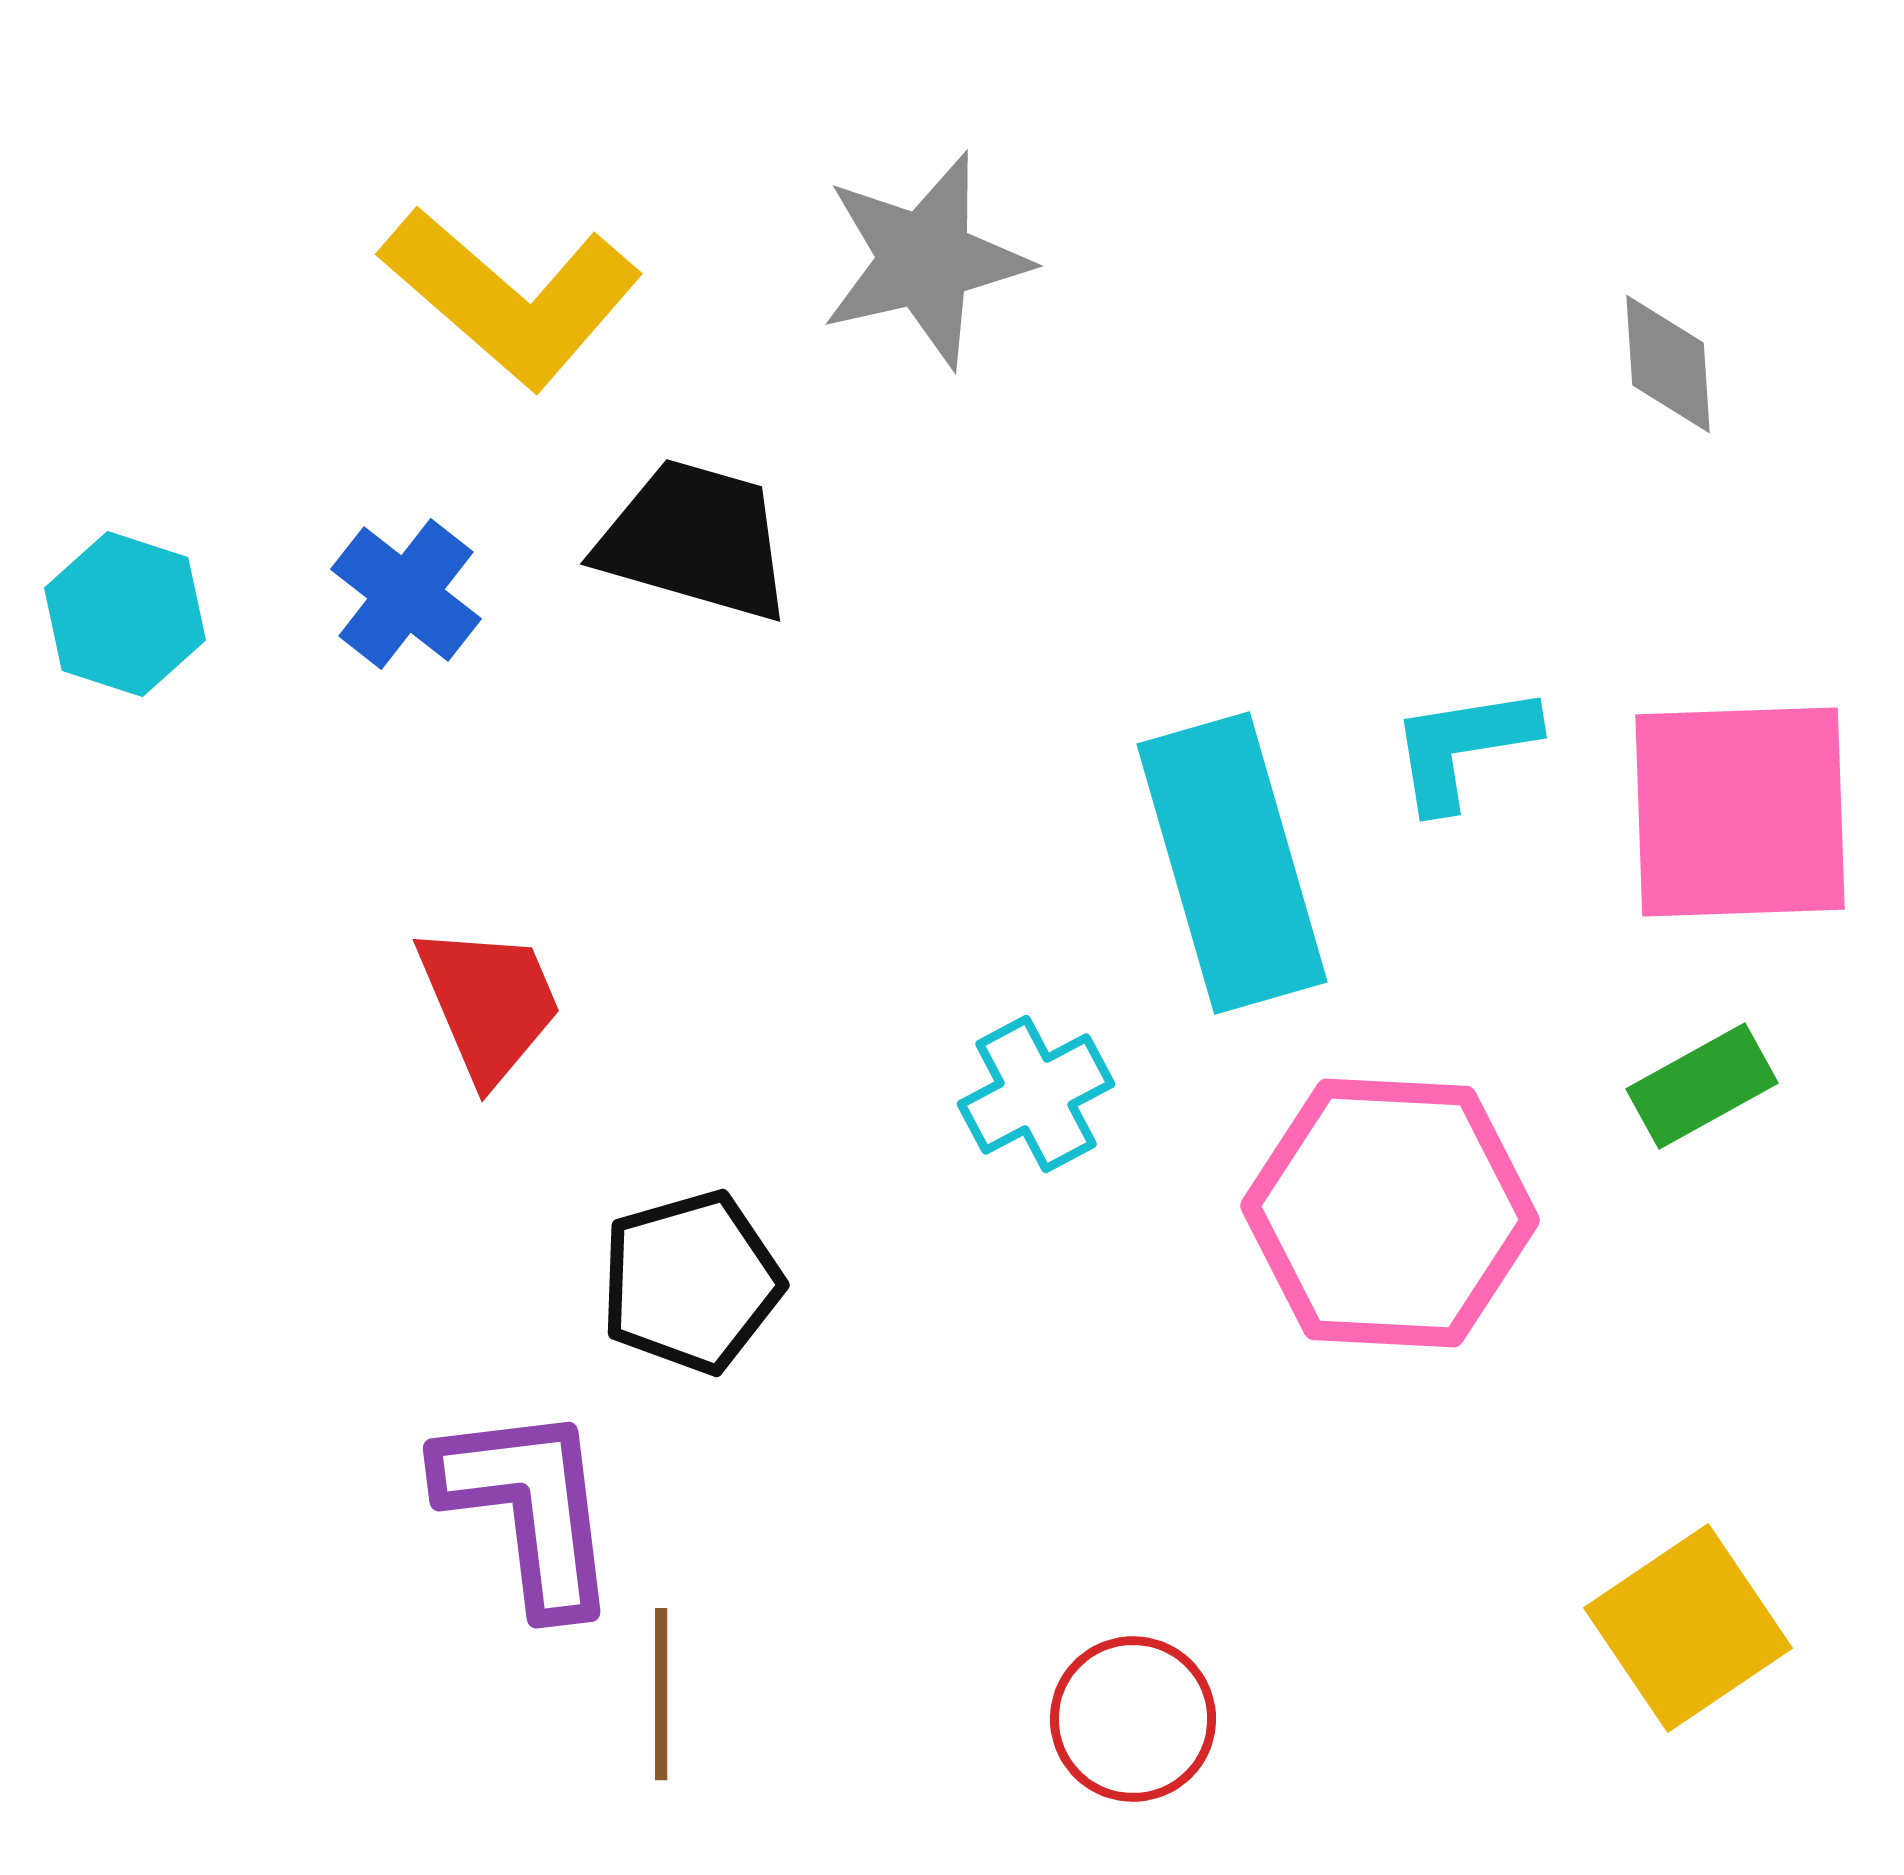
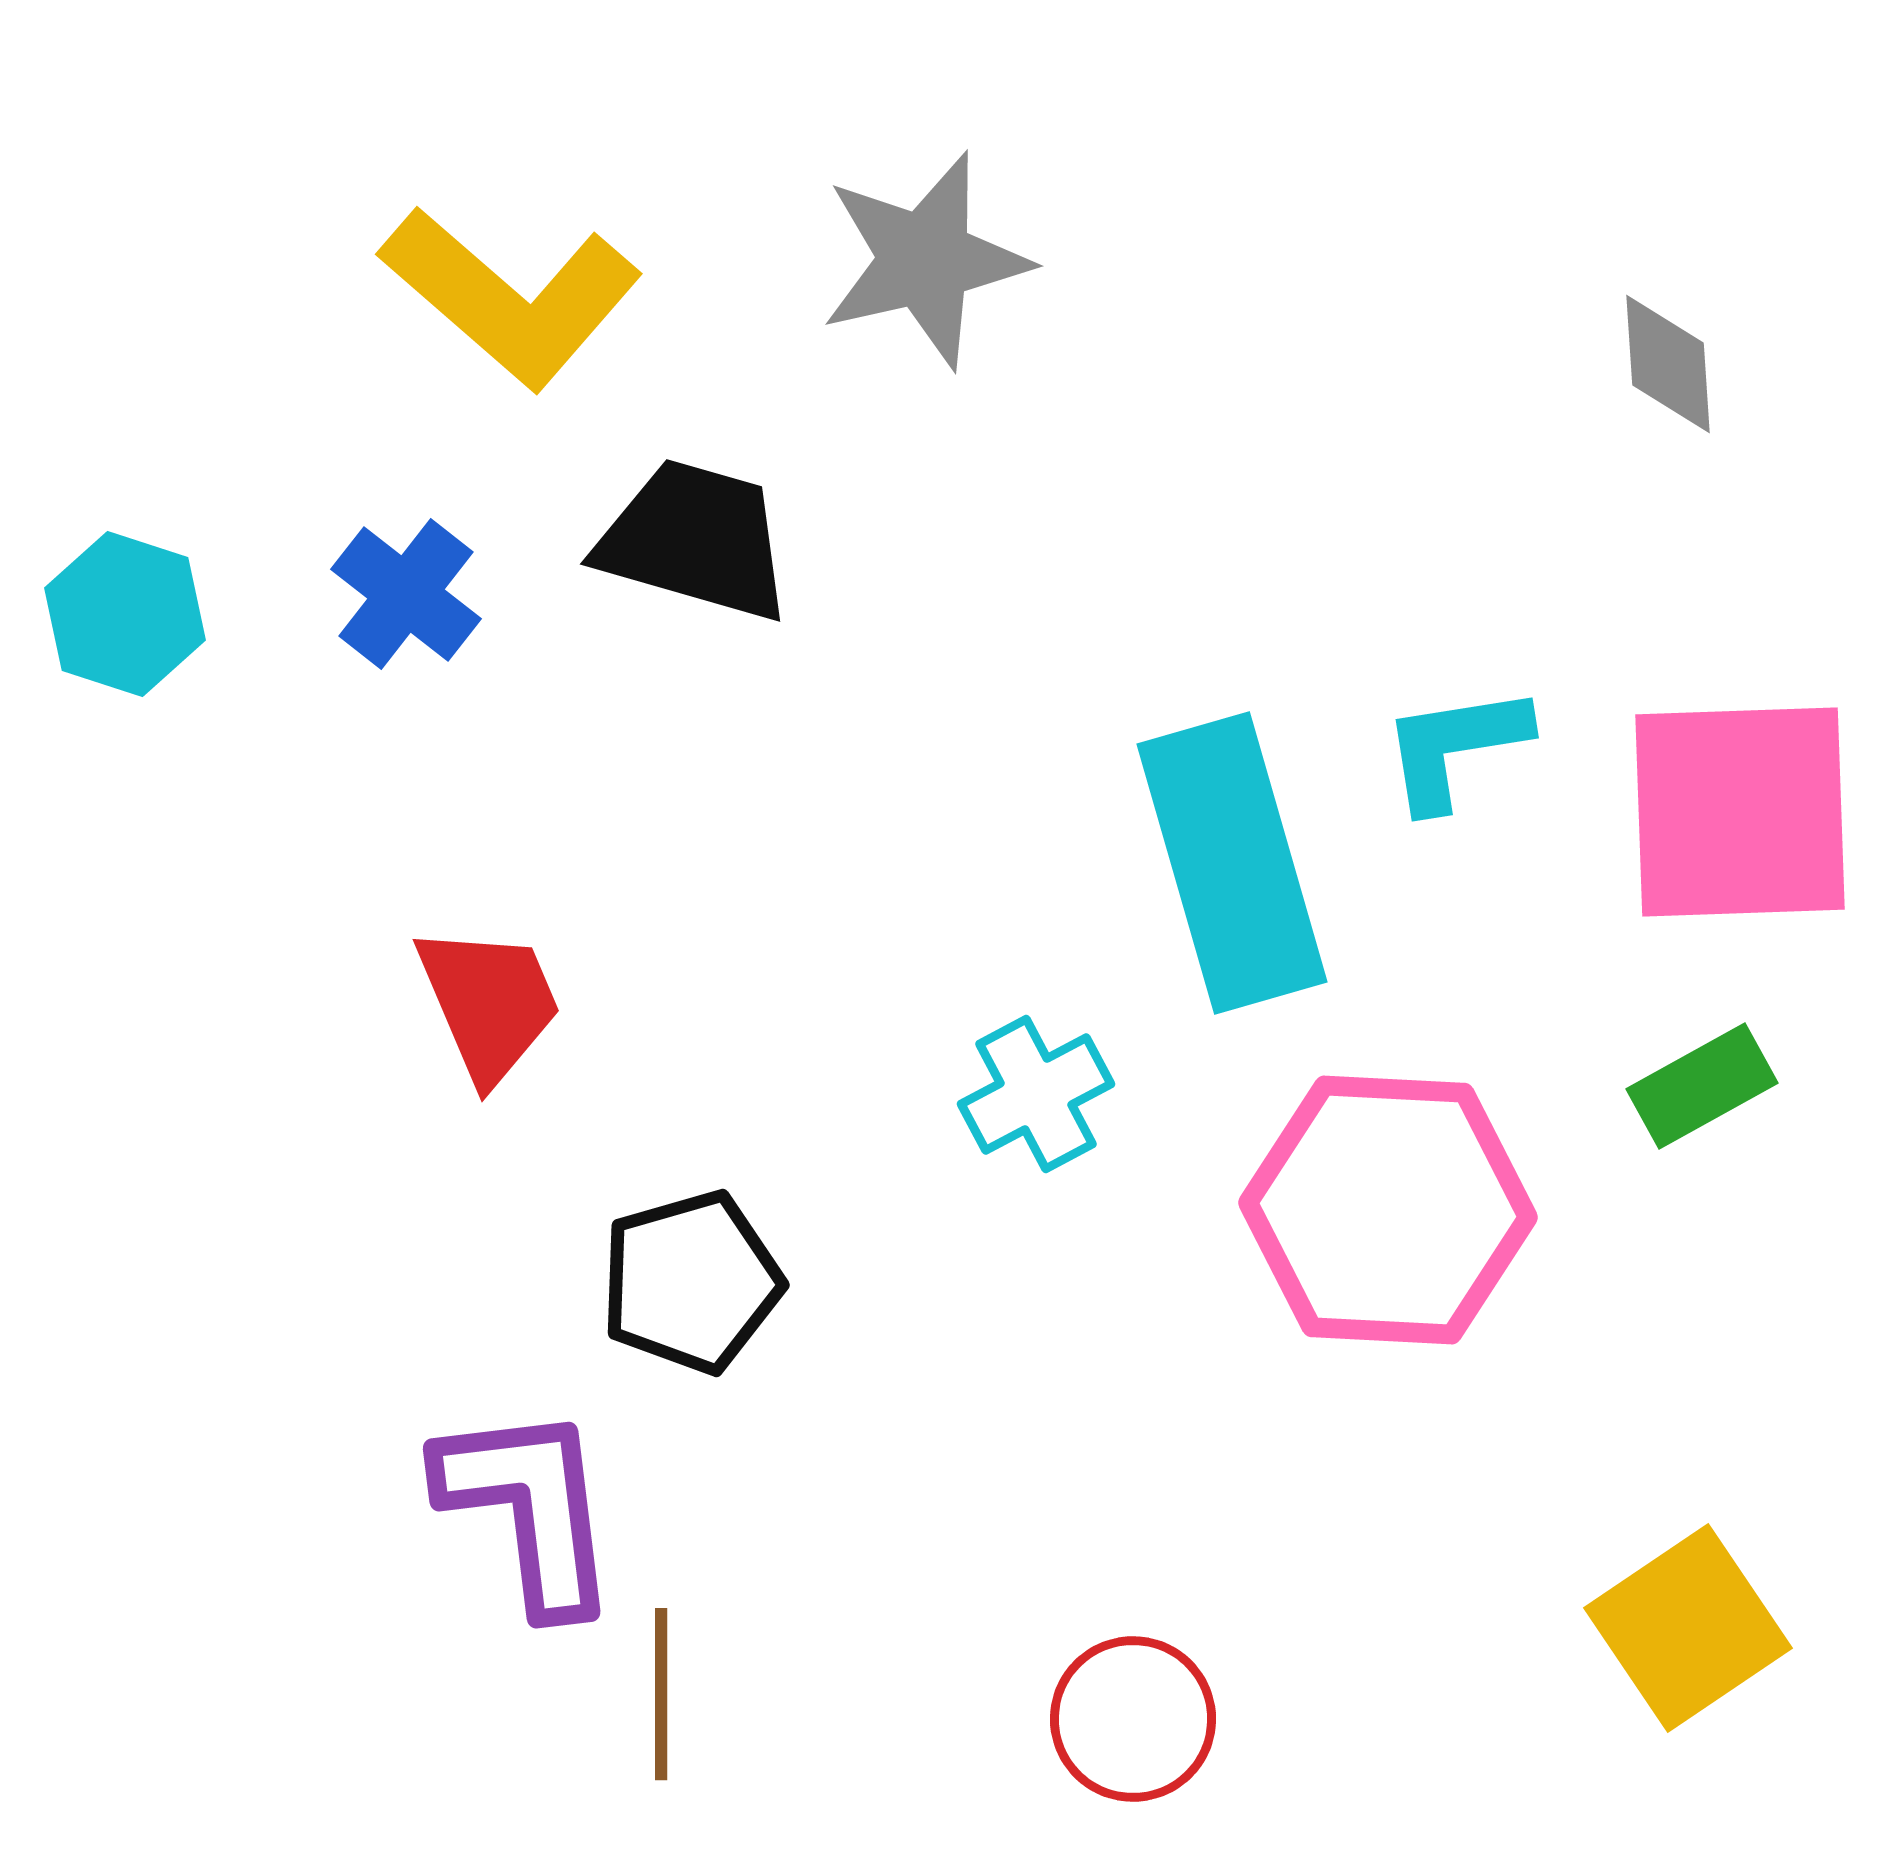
cyan L-shape: moved 8 px left
pink hexagon: moved 2 px left, 3 px up
